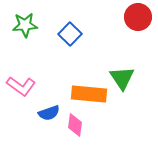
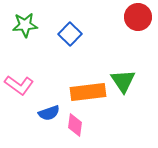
green triangle: moved 1 px right, 3 px down
pink L-shape: moved 2 px left, 1 px up
orange rectangle: moved 1 px left, 2 px up; rotated 12 degrees counterclockwise
